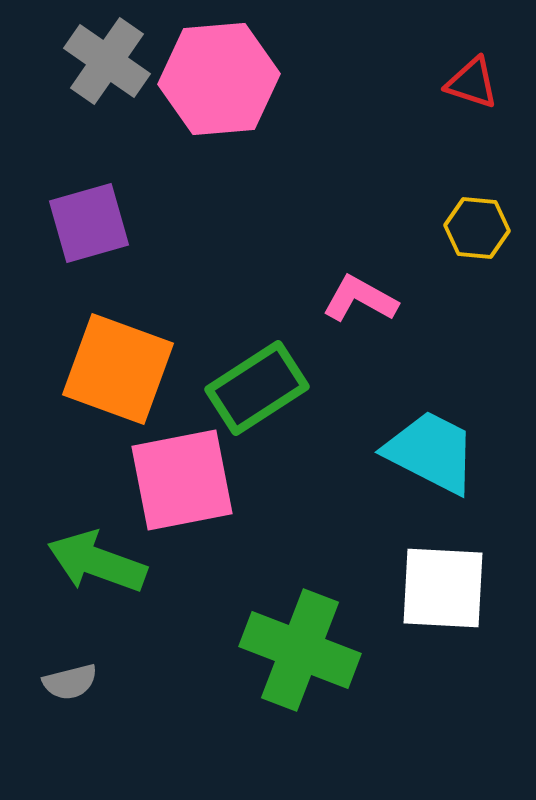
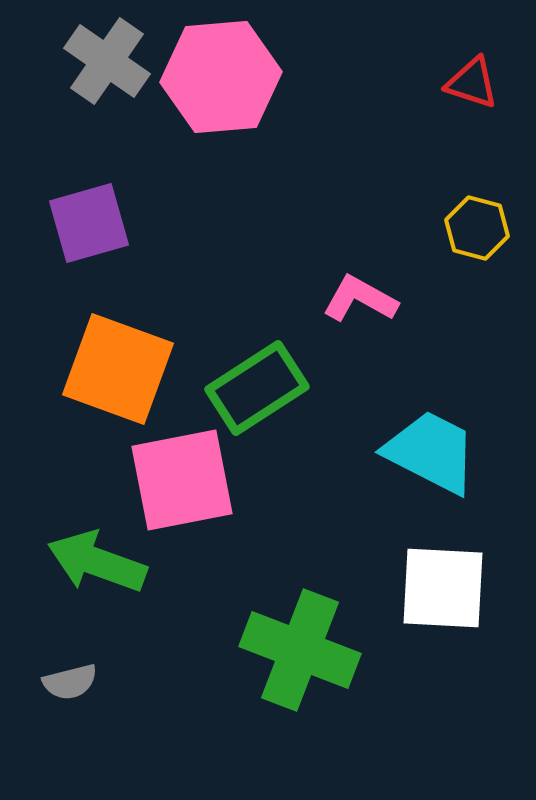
pink hexagon: moved 2 px right, 2 px up
yellow hexagon: rotated 10 degrees clockwise
